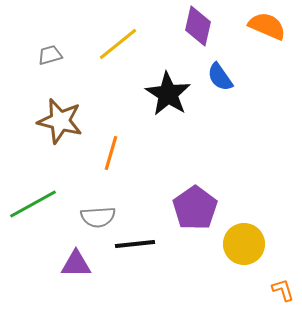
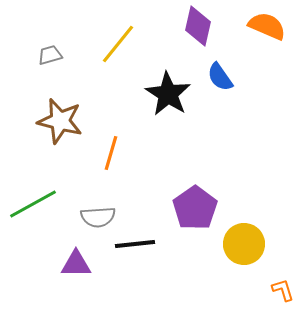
yellow line: rotated 12 degrees counterclockwise
